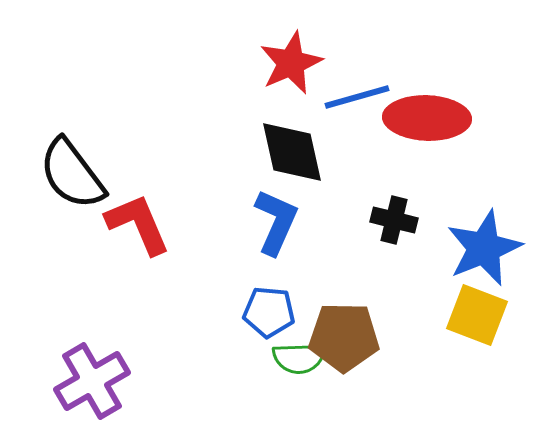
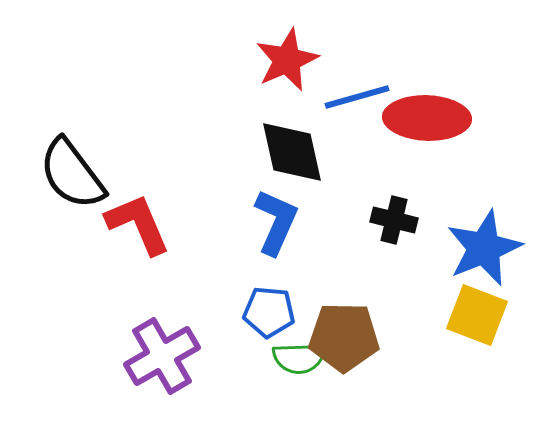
red star: moved 4 px left, 3 px up
purple cross: moved 70 px right, 25 px up
